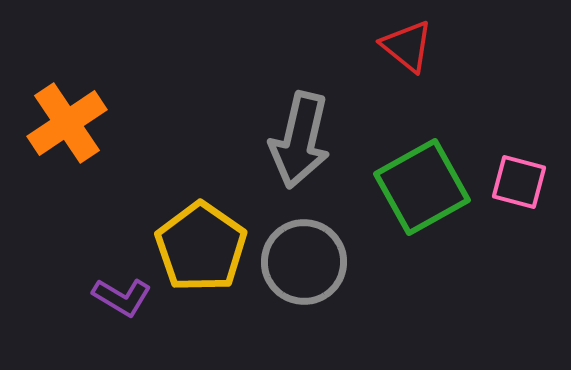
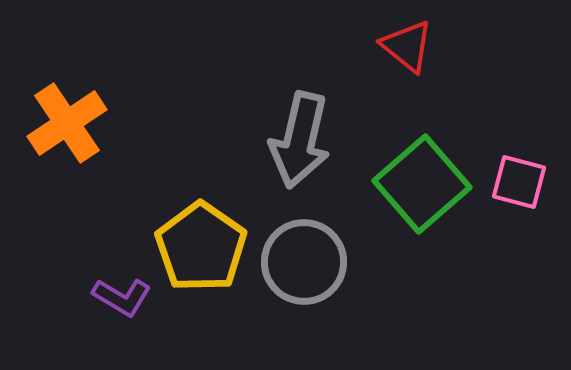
green square: moved 3 px up; rotated 12 degrees counterclockwise
